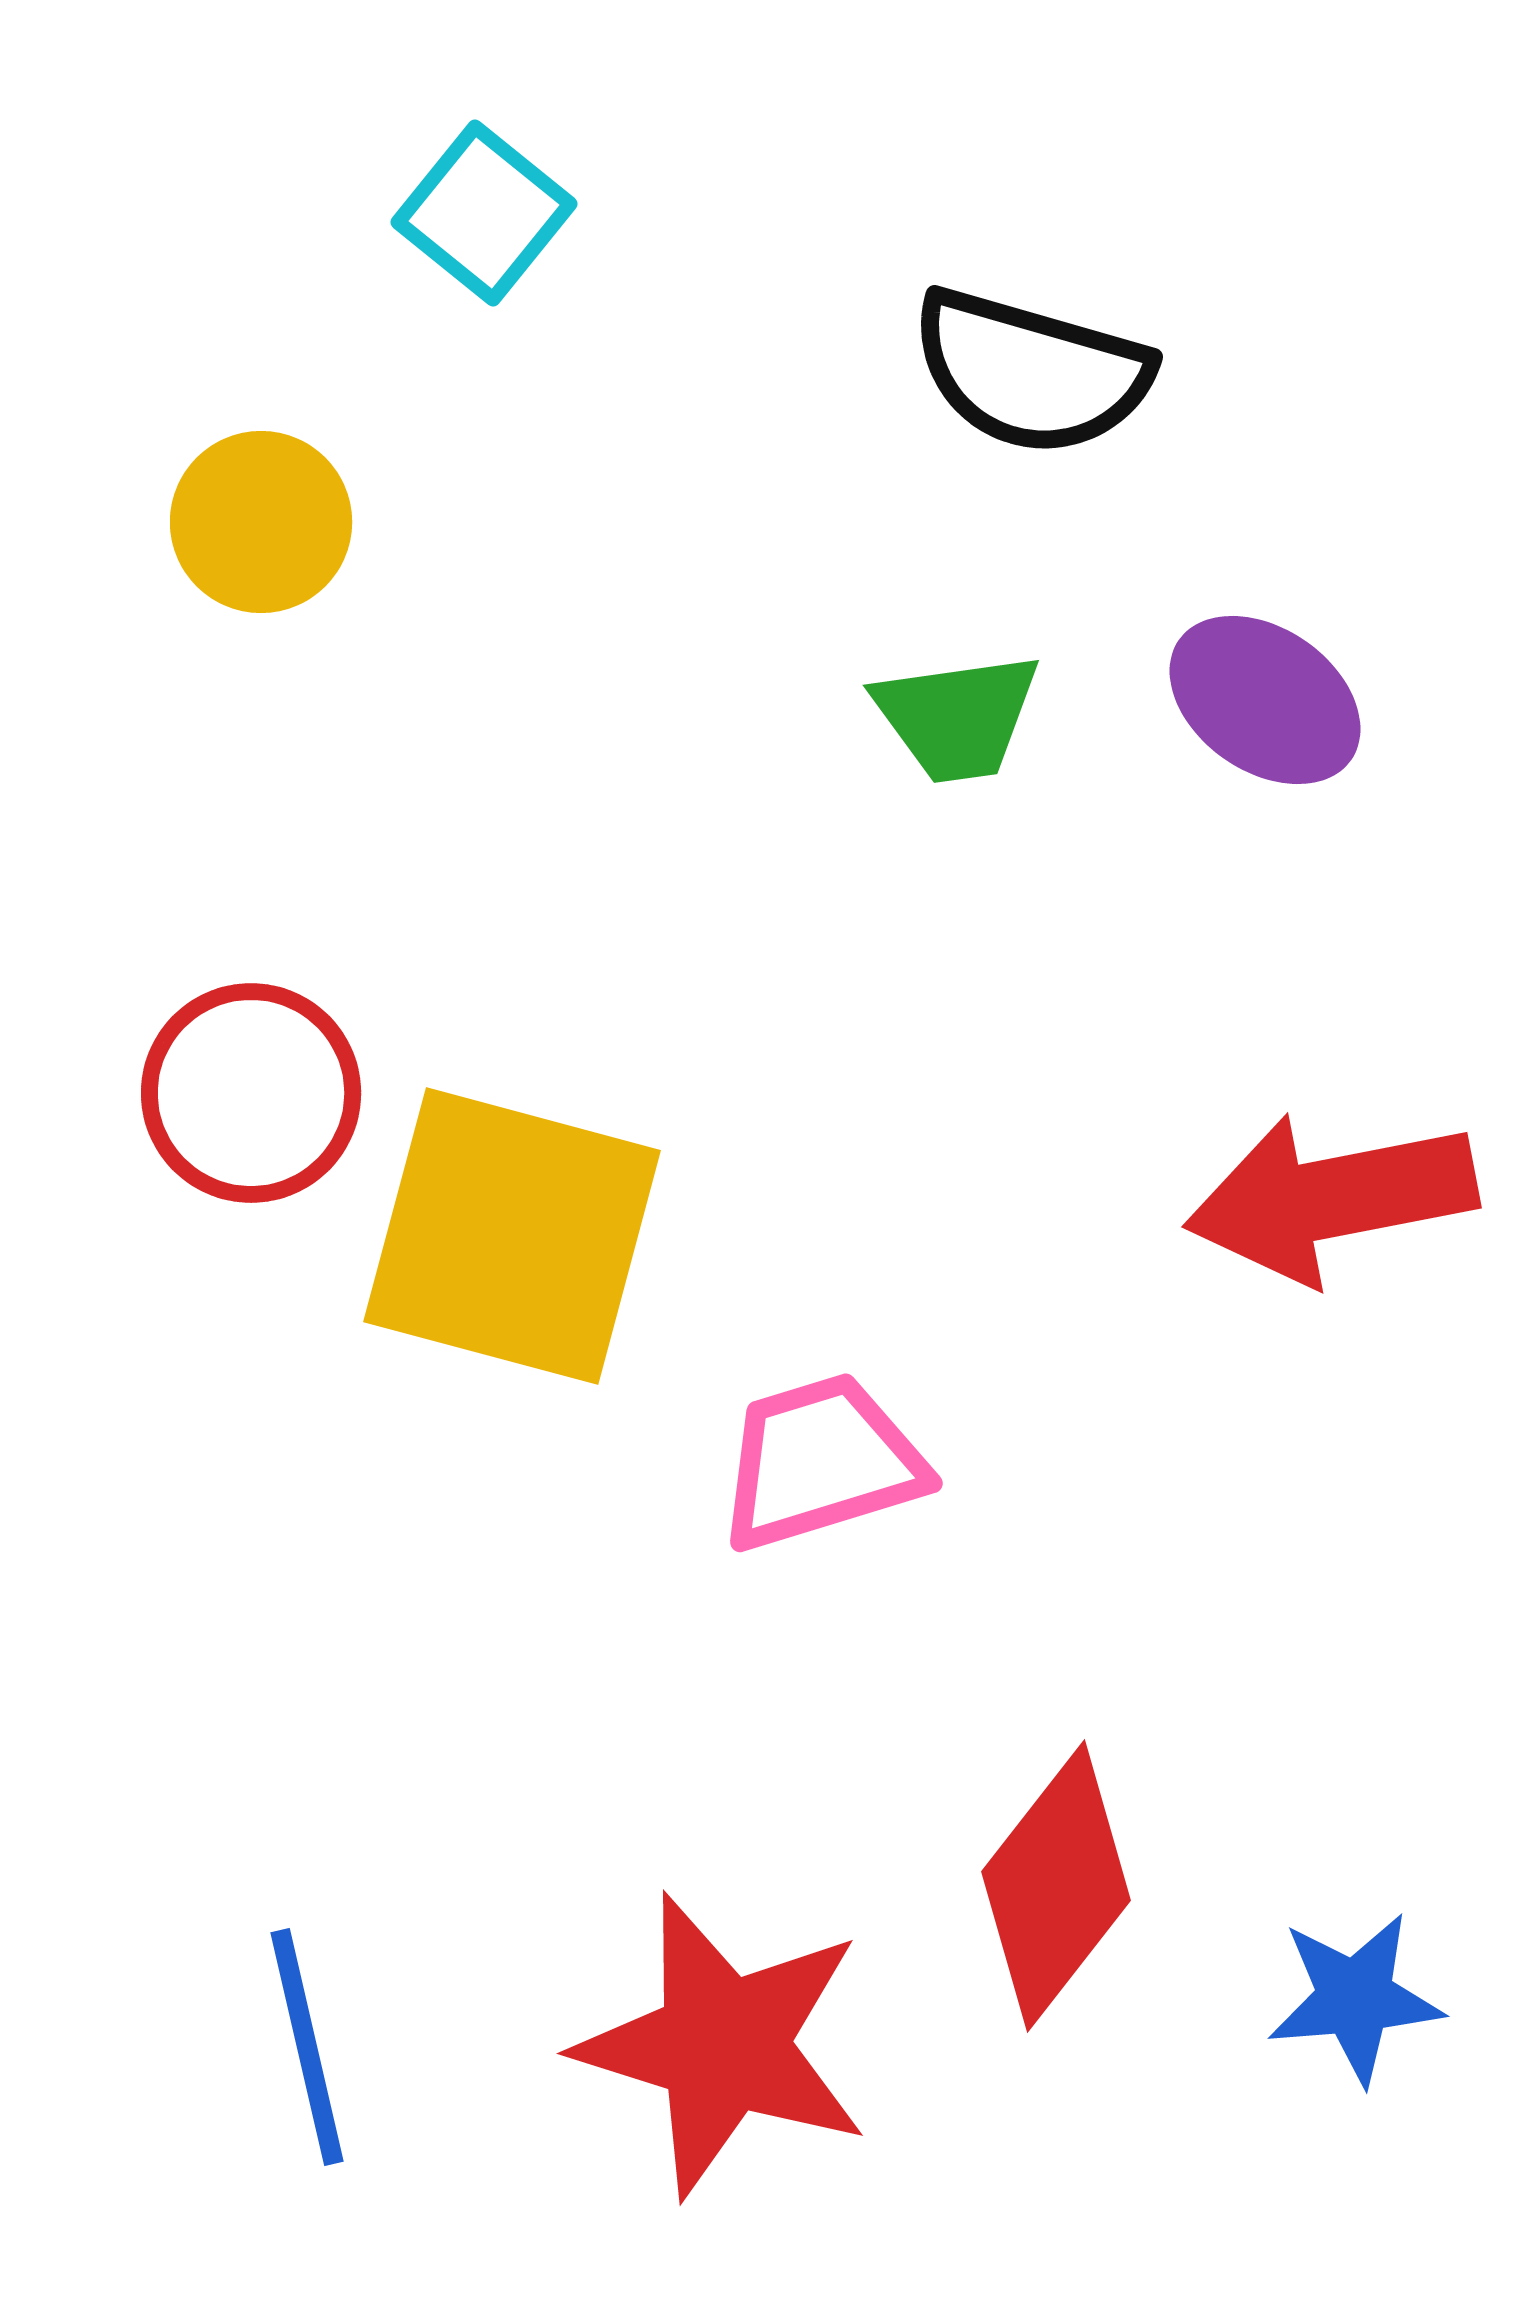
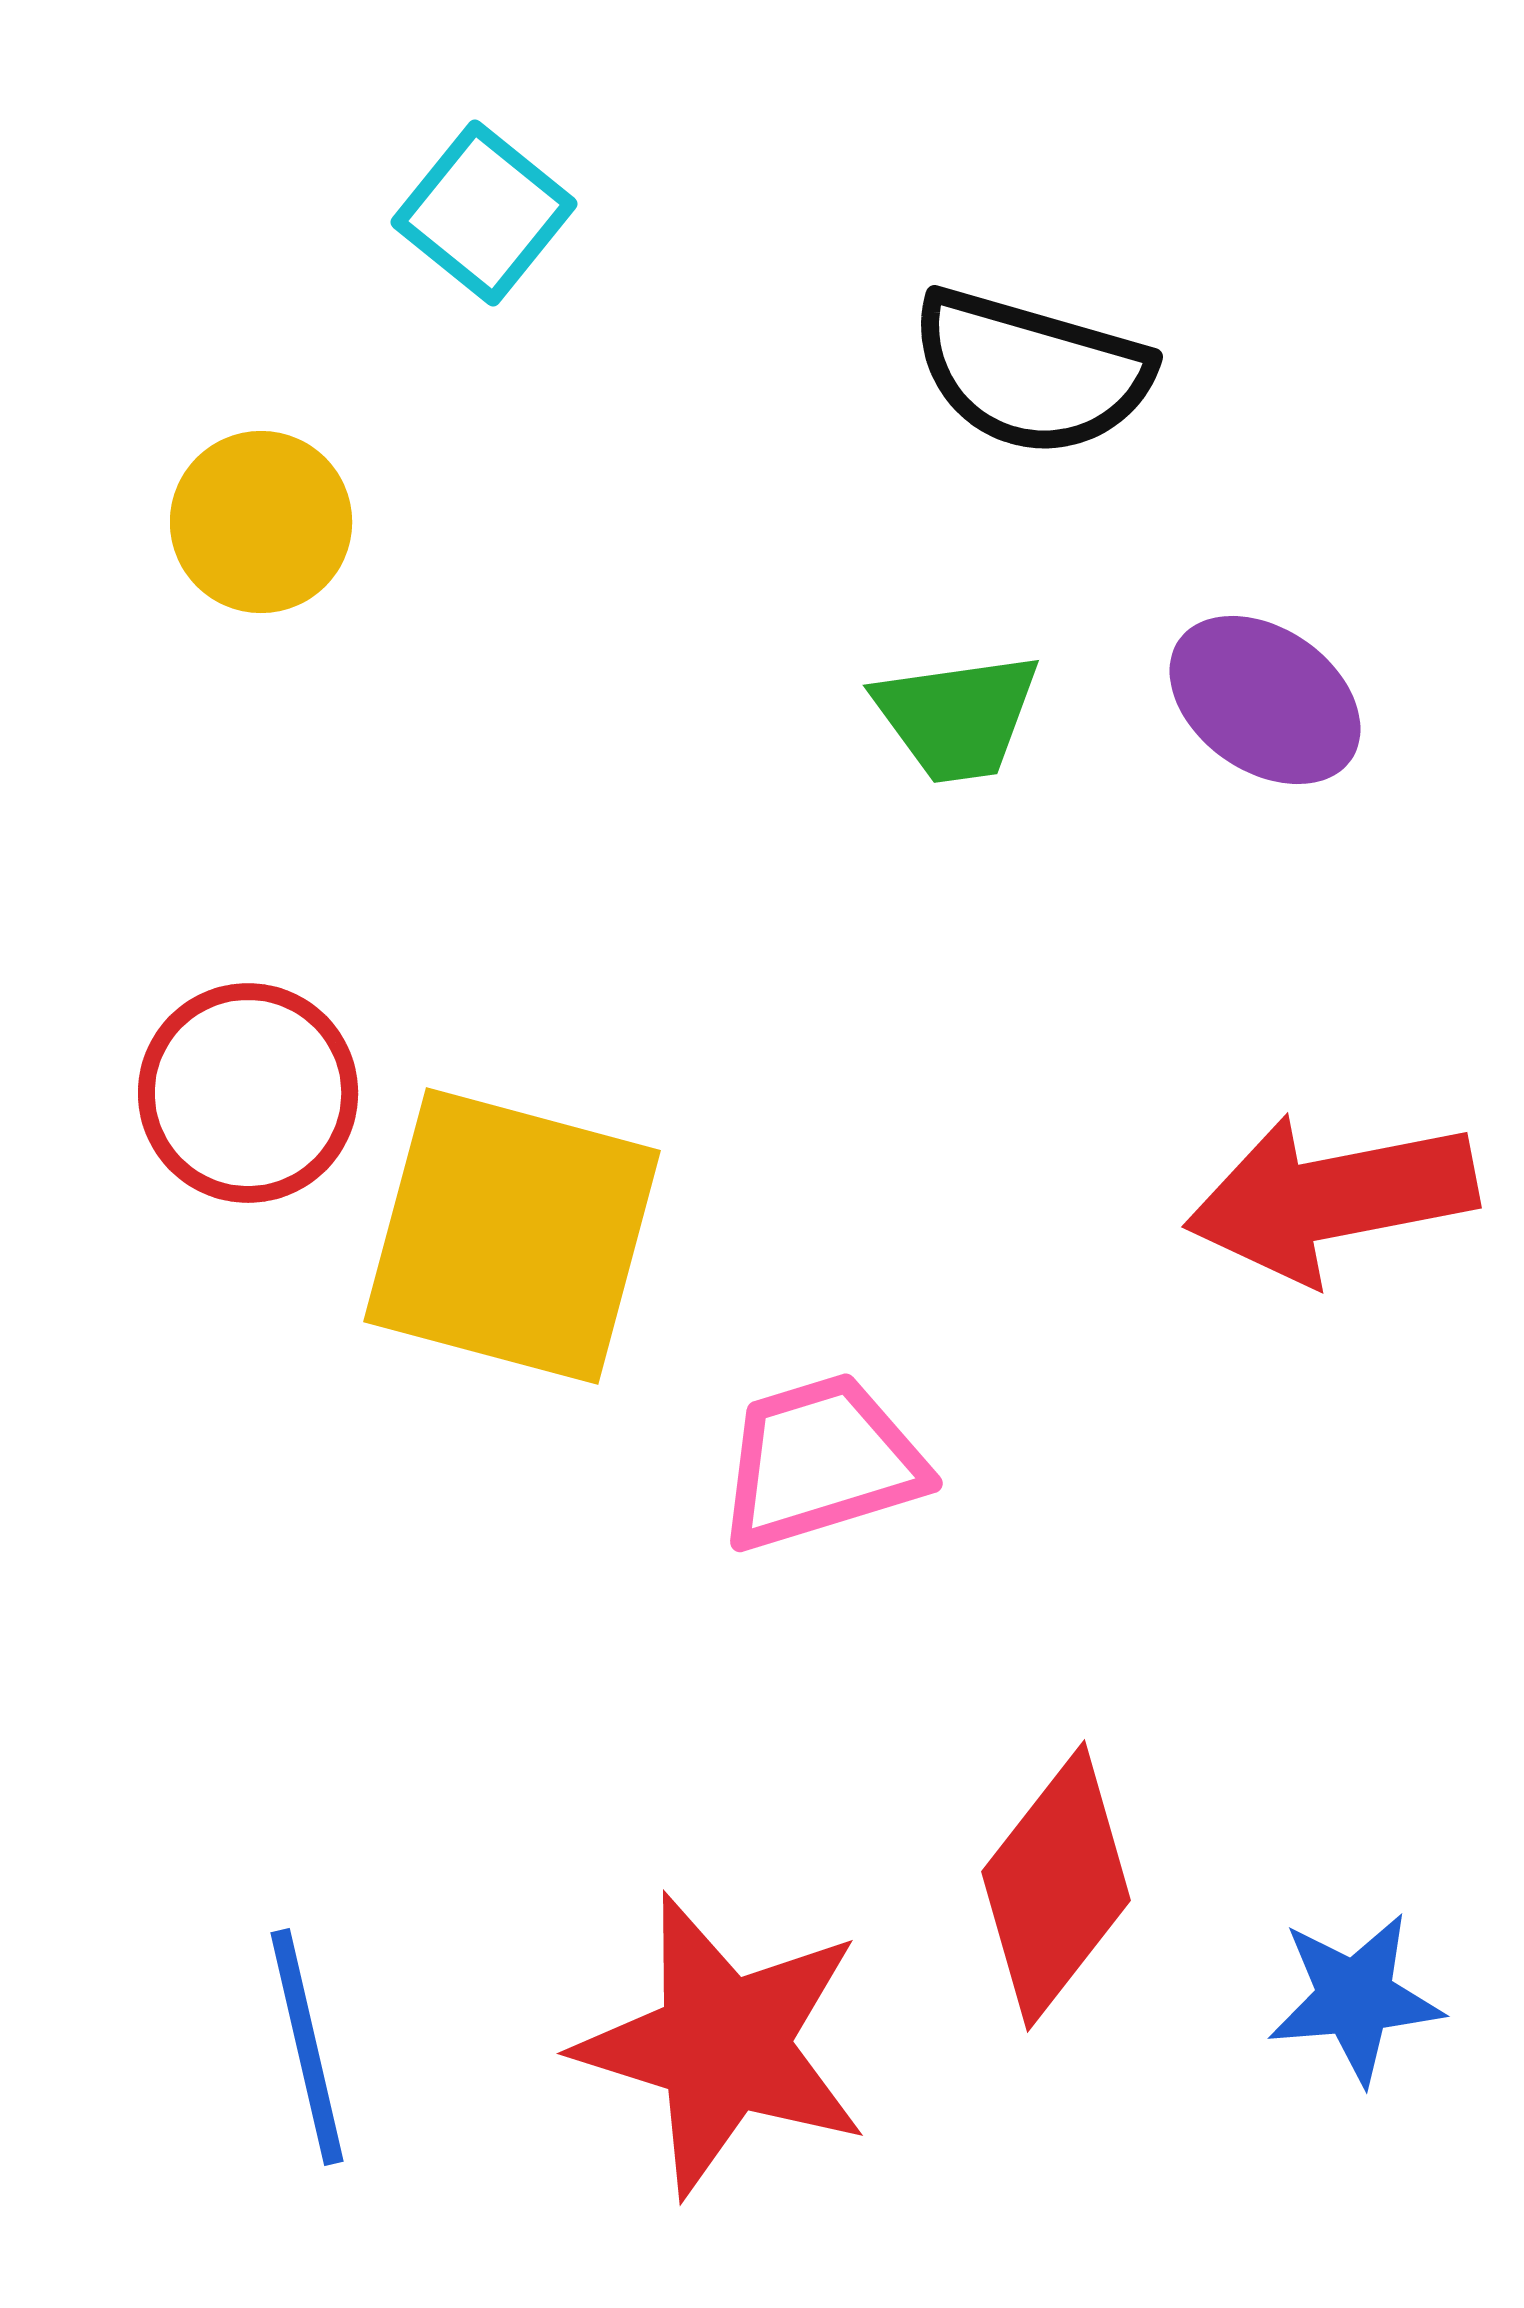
red circle: moved 3 px left
